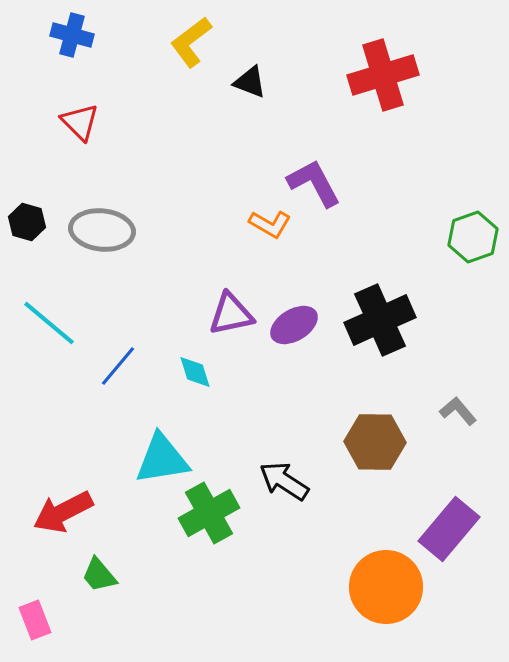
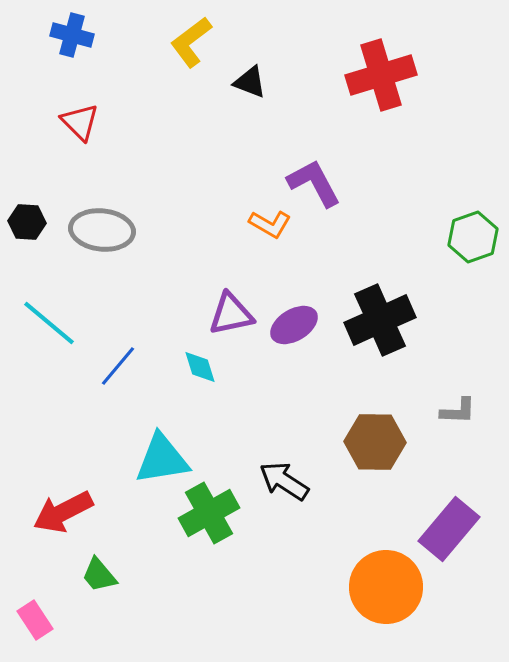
red cross: moved 2 px left
black hexagon: rotated 12 degrees counterclockwise
cyan diamond: moved 5 px right, 5 px up
gray L-shape: rotated 132 degrees clockwise
pink rectangle: rotated 12 degrees counterclockwise
